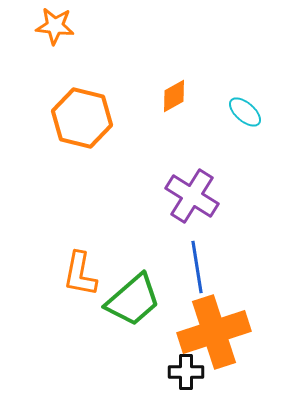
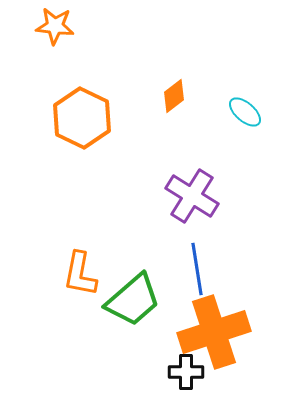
orange diamond: rotated 8 degrees counterclockwise
orange hexagon: rotated 12 degrees clockwise
blue line: moved 2 px down
